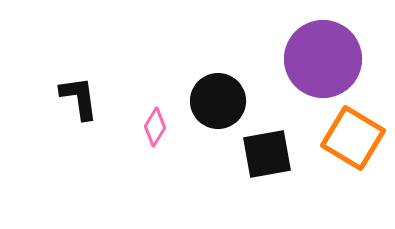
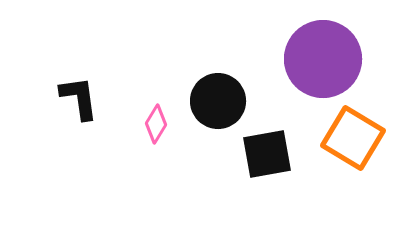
pink diamond: moved 1 px right, 3 px up
